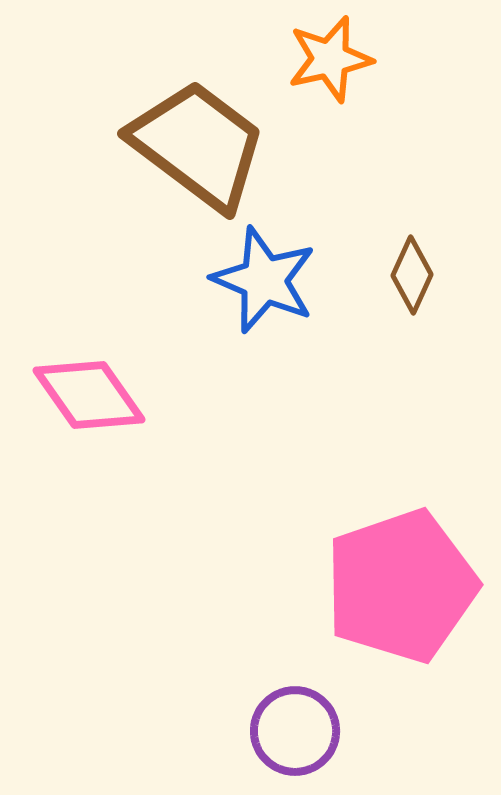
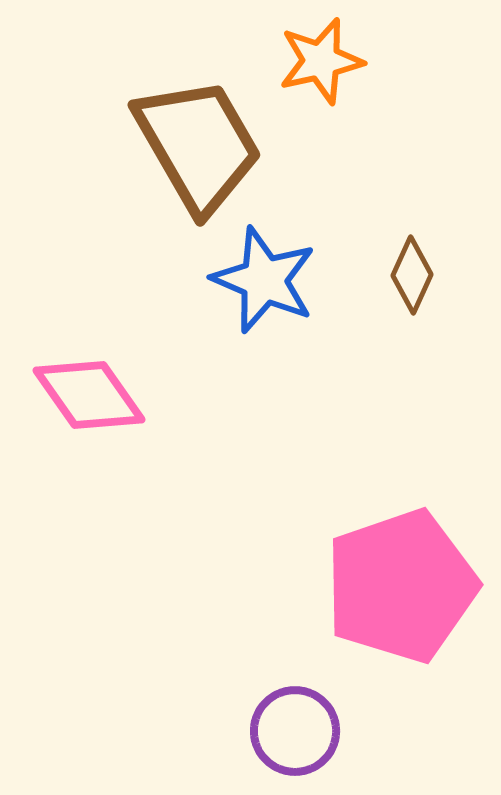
orange star: moved 9 px left, 2 px down
brown trapezoid: rotated 23 degrees clockwise
